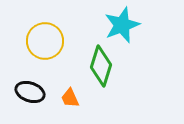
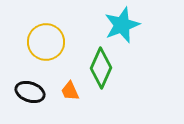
yellow circle: moved 1 px right, 1 px down
green diamond: moved 2 px down; rotated 6 degrees clockwise
orange trapezoid: moved 7 px up
